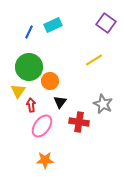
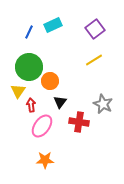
purple square: moved 11 px left, 6 px down; rotated 18 degrees clockwise
